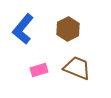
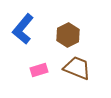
brown hexagon: moved 6 px down
